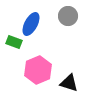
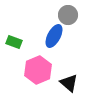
gray circle: moved 1 px up
blue ellipse: moved 23 px right, 12 px down
black triangle: rotated 24 degrees clockwise
